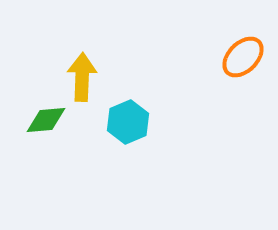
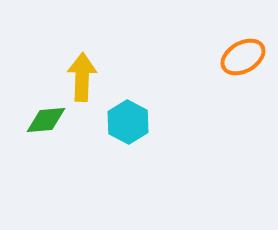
orange ellipse: rotated 15 degrees clockwise
cyan hexagon: rotated 9 degrees counterclockwise
